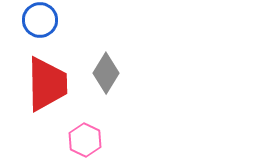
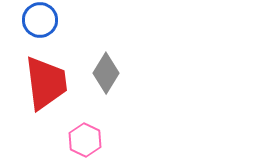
red trapezoid: moved 1 px left, 1 px up; rotated 6 degrees counterclockwise
